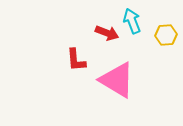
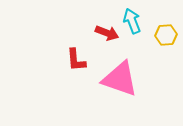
pink triangle: moved 3 px right, 1 px up; rotated 12 degrees counterclockwise
